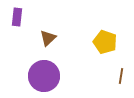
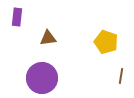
brown triangle: rotated 36 degrees clockwise
yellow pentagon: moved 1 px right
purple circle: moved 2 px left, 2 px down
